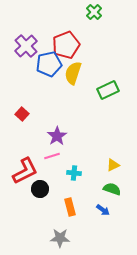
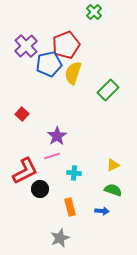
green rectangle: rotated 20 degrees counterclockwise
green semicircle: moved 1 px right, 1 px down
blue arrow: moved 1 px left, 1 px down; rotated 32 degrees counterclockwise
gray star: rotated 24 degrees counterclockwise
